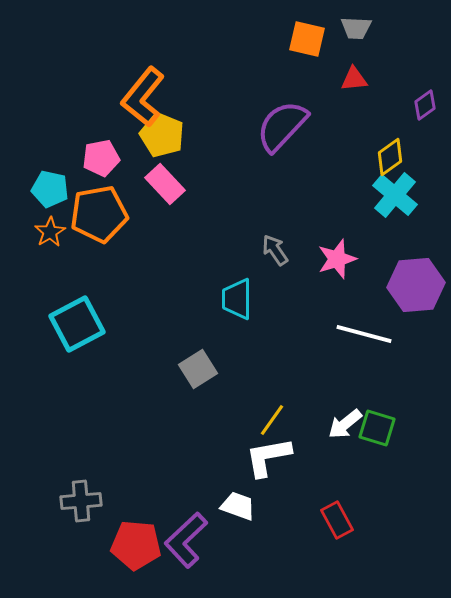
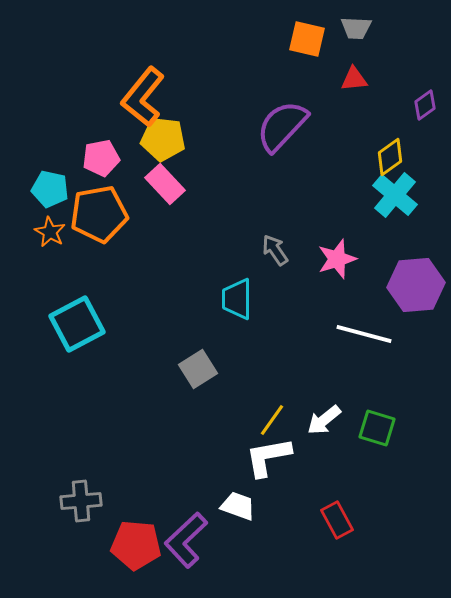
yellow pentagon: moved 1 px right, 4 px down; rotated 15 degrees counterclockwise
orange star: rotated 12 degrees counterclockwise
white arrow: moved 21 px left, 4 px up
